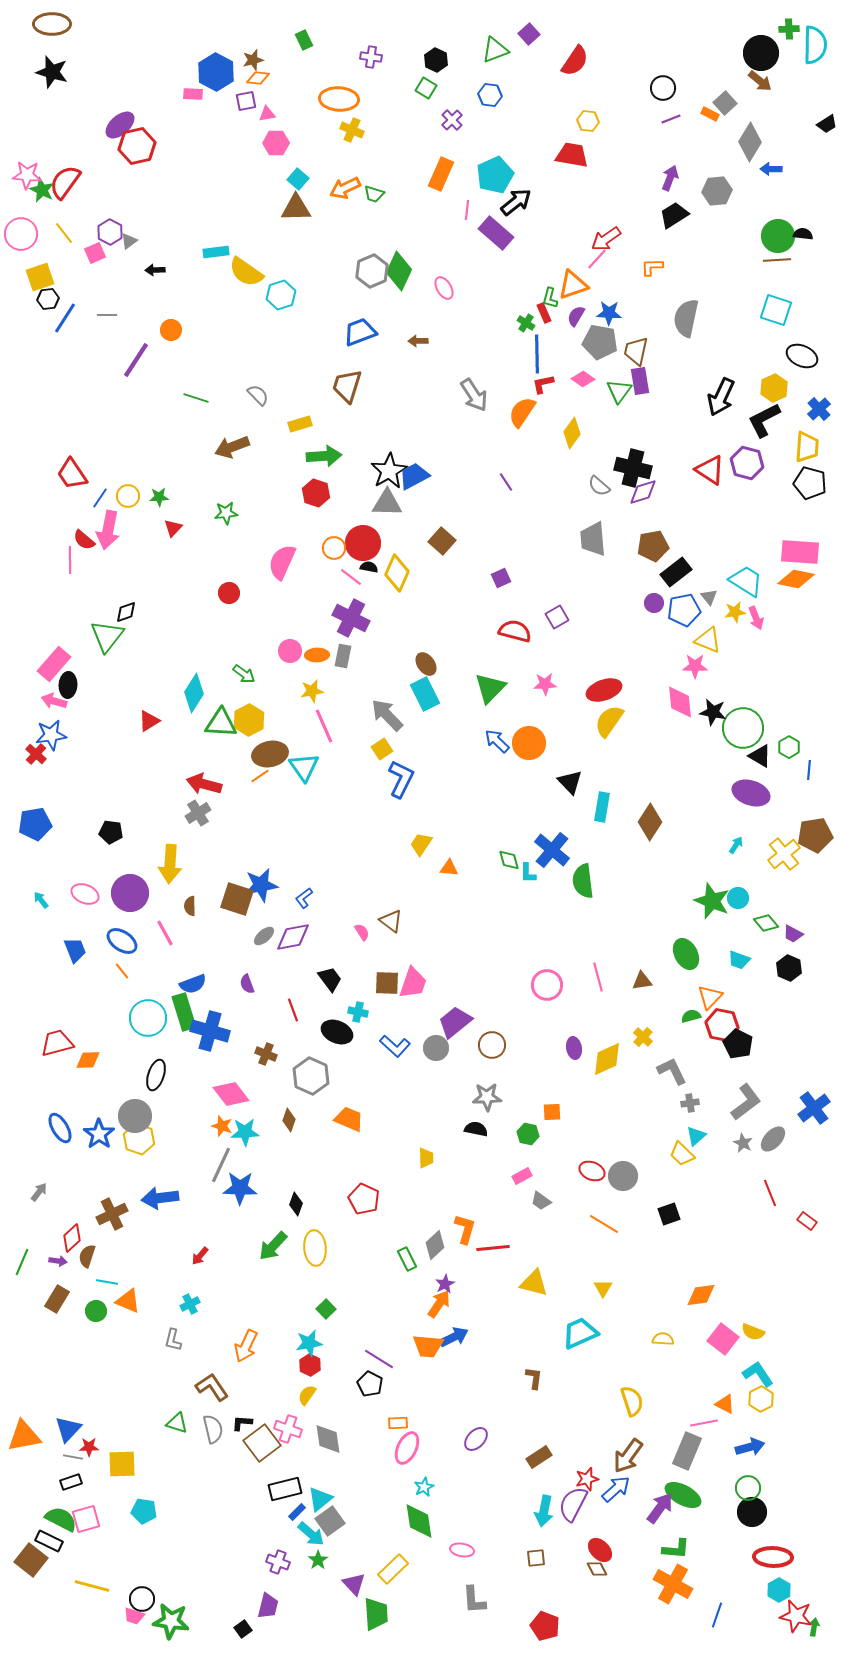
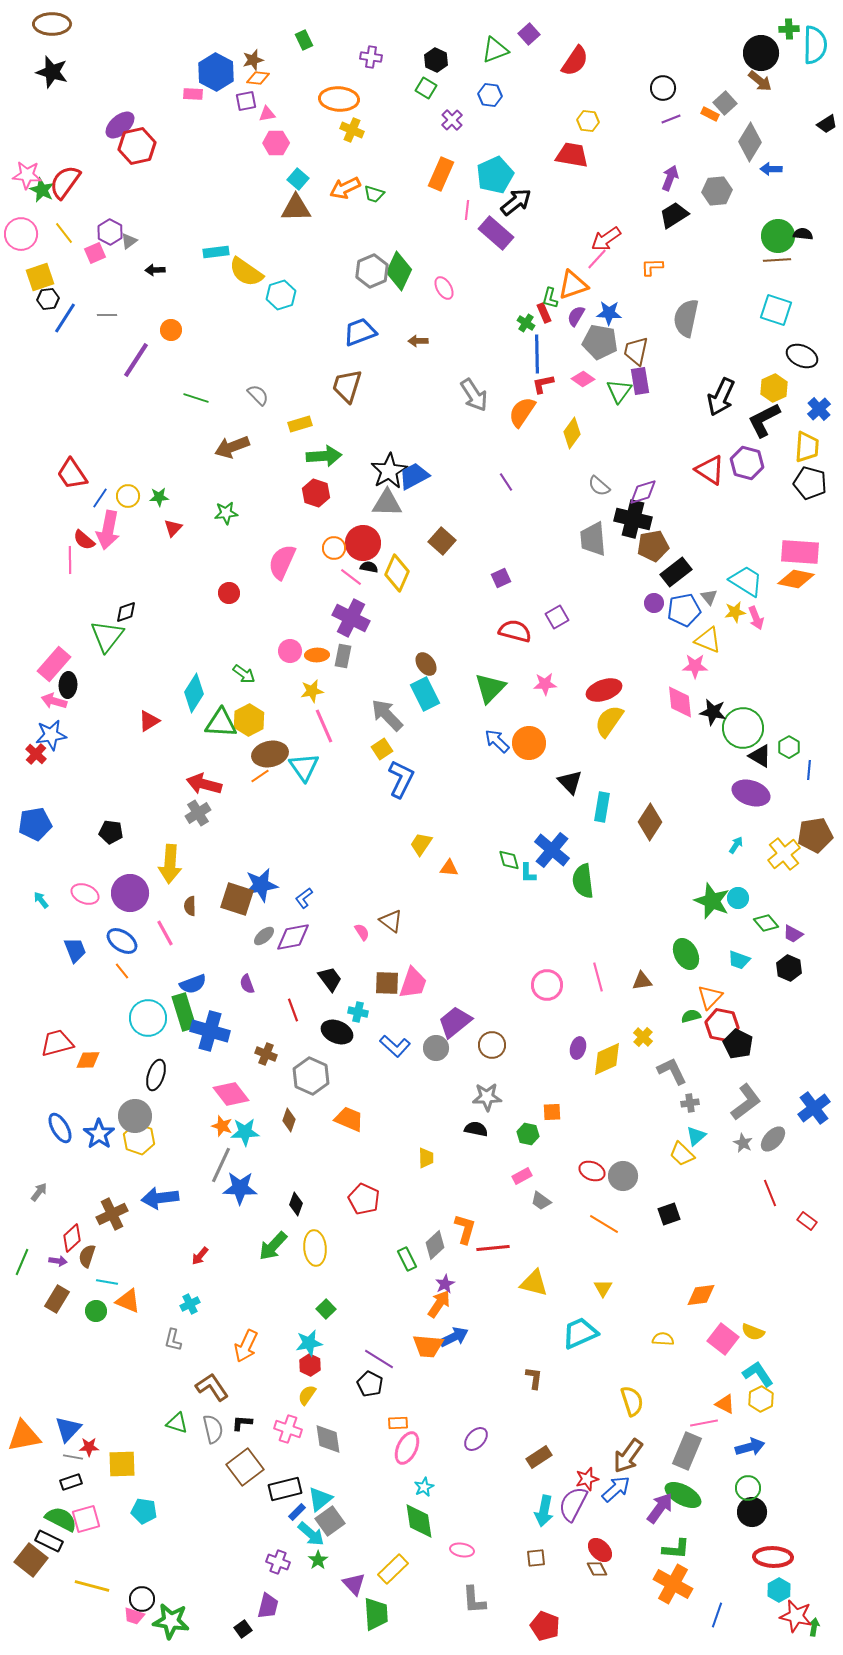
black cross at (633, 468): moved 51 px down
purple ellipse at (574, 1048): moved 4 px right; rotated 25 degrees clockwise
brown square at (262, 1443): moved 17 px left, 24 px down
